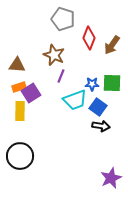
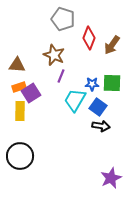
cyan trapezoid: rotated 140 degrees clockwise
